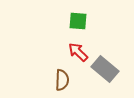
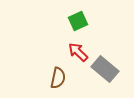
green square: rotated 30 degrees counterclockwise
brown semicircle: moved 4 px left, 2 px up; rotated 10 degrees clockwise
